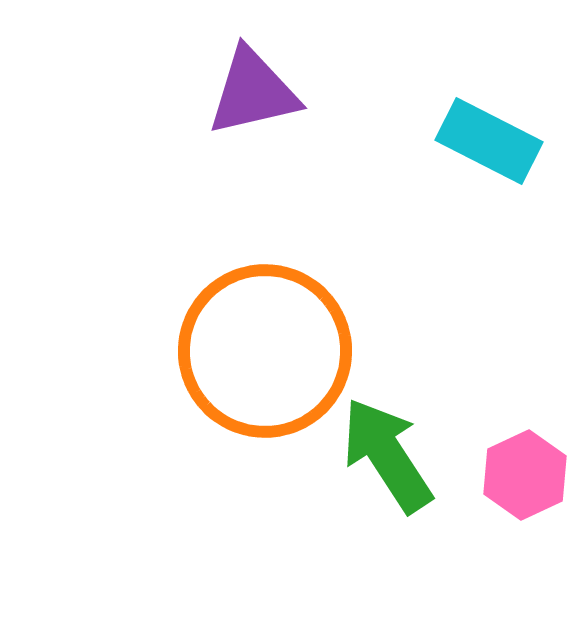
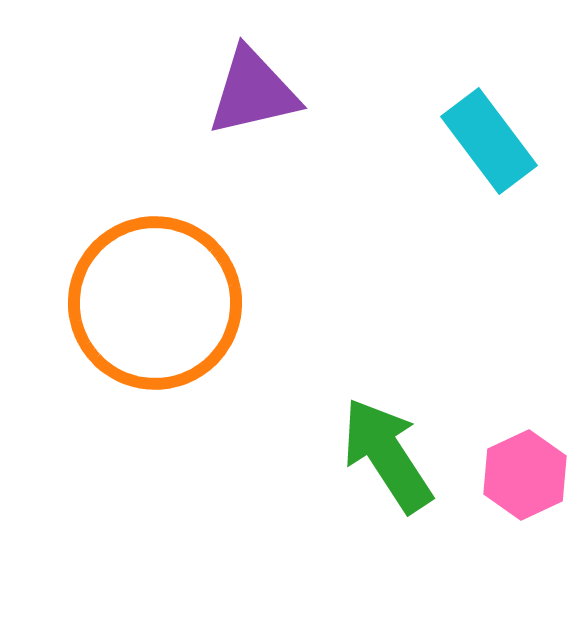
cyan rectangle: rotated 26 degrees clockwise
orange circle: moved 110 px left, 48 px up
